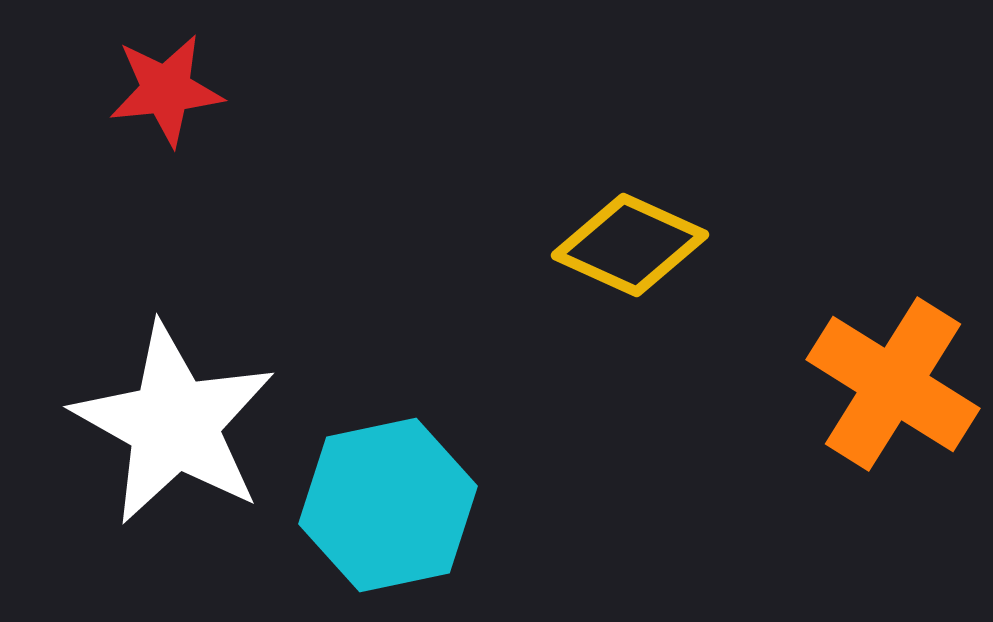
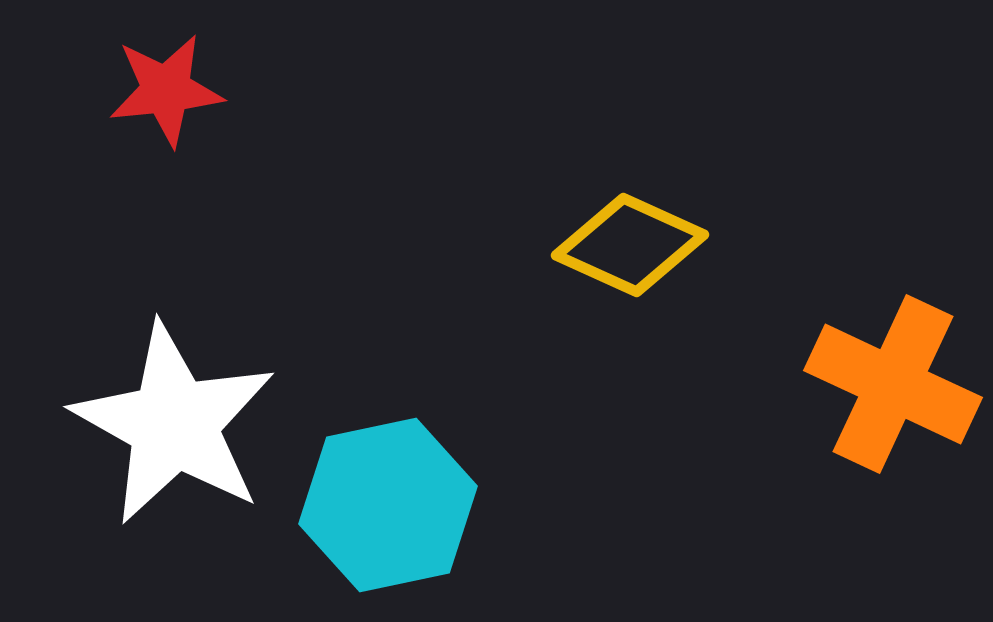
orange cross: rotated 7 degrees counterclockwise
